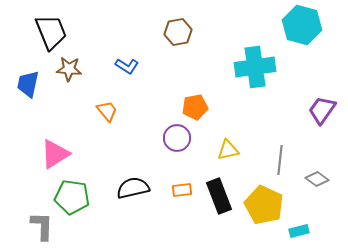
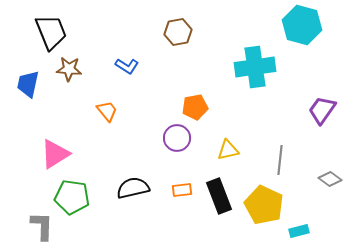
gray diamond: moved 13 px right
